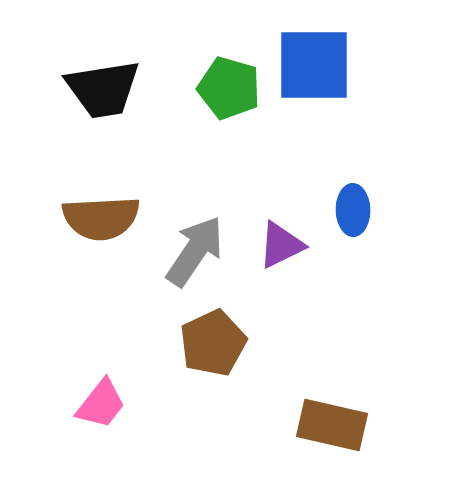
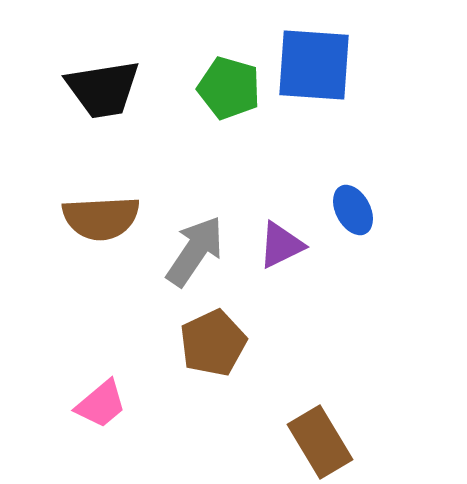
blue square: rotated 4 degrees clockwise
blue ellipse: rotated 27 degrees counterclockwise
pink trapezoid: rotated 12 degrees clockwise
brown rectangle: moved 12 px left, 17 px down; rotated 46 degrees clockwise
